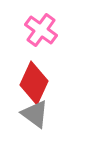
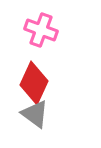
pink cross: rotated 16 degrees counterclockwise
